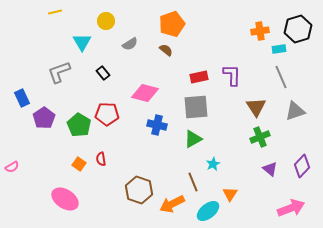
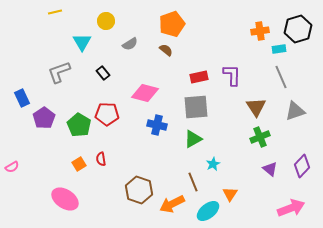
orange square: rotated 24 degrees clockwise
